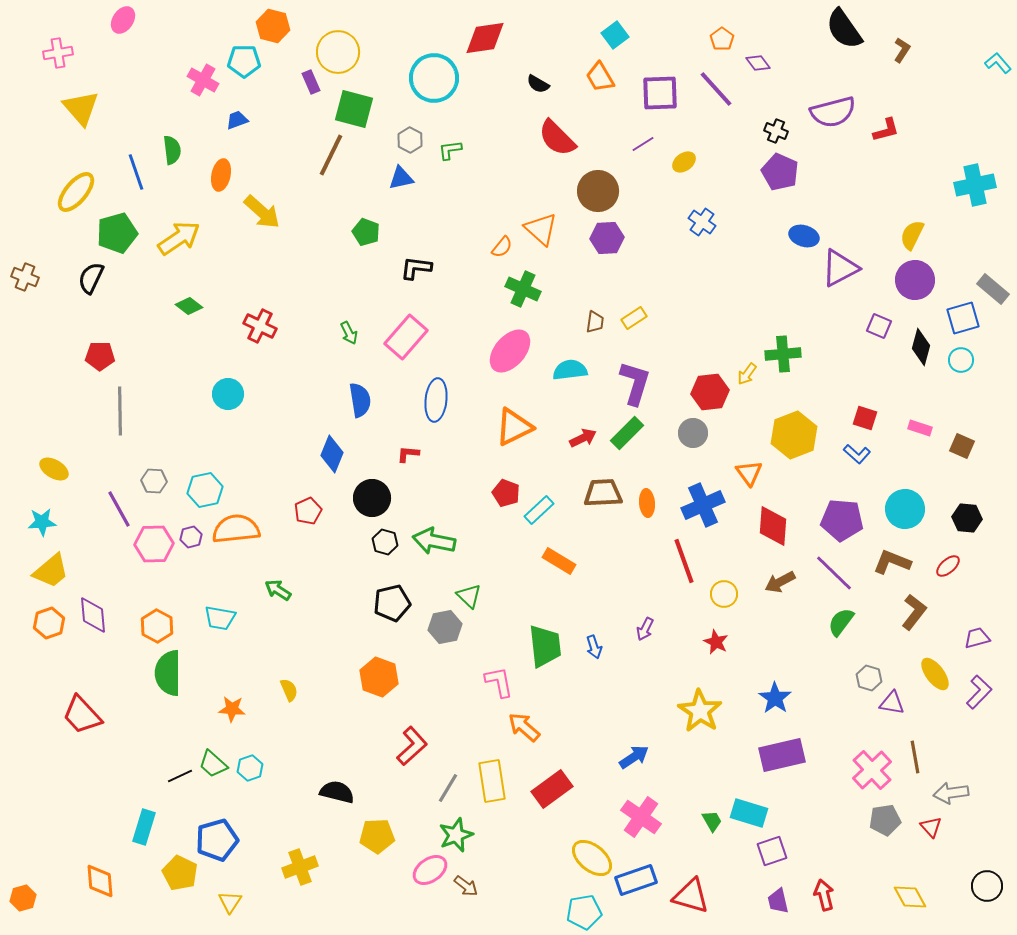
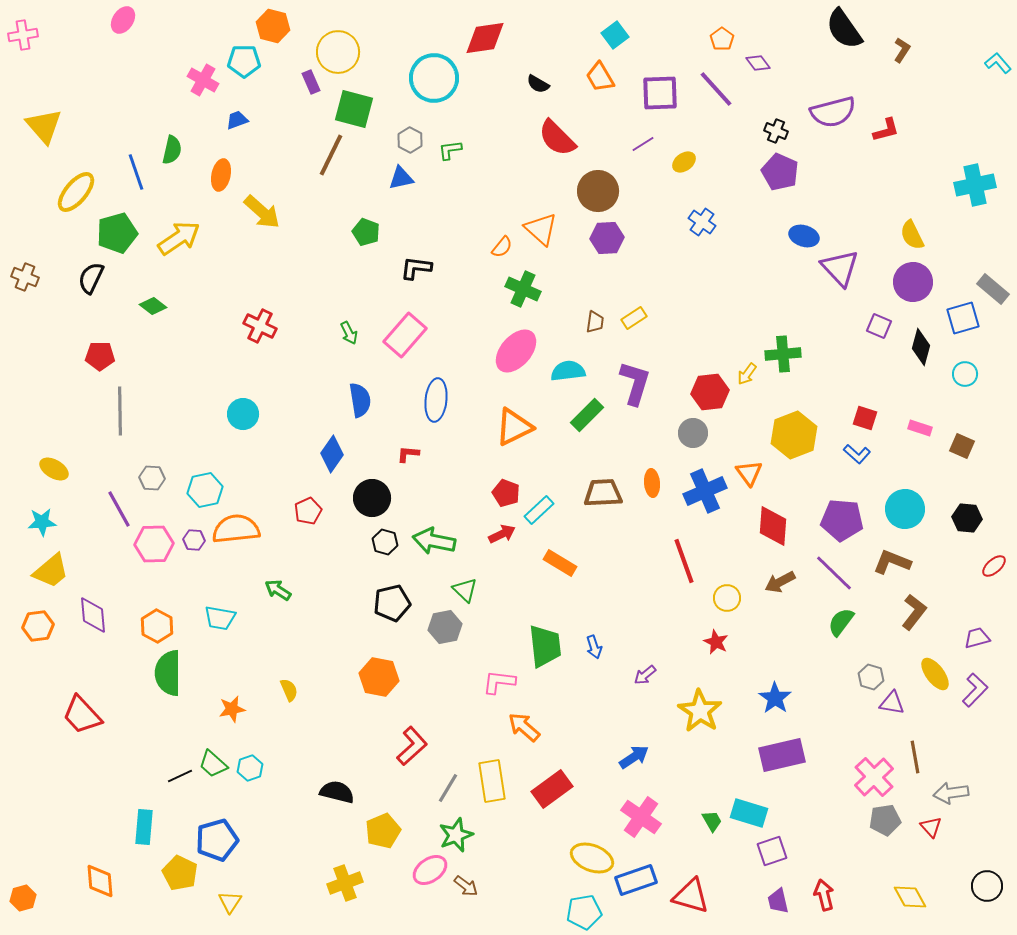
pink cross at (58, 53): moved 35 px left, 18 px up
yellow triangle at (81, 108): moved 37 px left, 18 px down
green semicircle at (172, 150): rotated 20 degrees clockwise
yellow semicircle at (912, 235): rotated 52 degrees counterclockwise
purple triangle at (840, 268): rotated 45 degrees counterclockwise
purple circle at (915, 280): moved 2 px left, 2 px down
green diamond at (189, 306): moved 36 px left
pink rectangle at (406, 337): moved 1 px left, 2 px up
pink ellipse at (510, 351): moved 6 px right
cyan circle at (961, 360): moved 4 px right, 14 px down
cyan semicircle at (570, 370): moved 2 px left, 1 px down
cyan circle at (228, 394): moved 15 px right, 20 px down
green rectangle at (627, 433): moved 40 px left, 18 px up
red arrow at (583, 438): moved 81 px left, 96 px down
blue diamond at (332, 454): rotated 12 degrees clockwise
gray hexagon at (154, 481): moved 2 px left, 3 px up
orange ellipse at (647, 503): moved 5 px right, 20 px up
blue cross at (703, 505): moved 2 px right, 14 px up
purple hexagon at (191, 537): moved 3 px right, 3 px down; rotated 20 degrees clockwise
orange rectangle at (559, 561): moved 1 px right, 2 px down
red ellipse at (948, 566): moved 46 px right
yellow circle at (724, 594): moved 3 px right, 4 px down
green triangle at (469, 596): moved 4 px left, 6 px up
orange hexagon at (49, 623): moved 11 px left, 3 px down; rotated 12 degrees clockwise
purple arrow at (645, 629): moved 46 px down; rotated 25 degrees clockwise
orange hexagon at (379, 677): rotated 9 degrees counterclockwise
gray hexagon at (869, 678): moved 2 px right, 1 px up
pink L-shape at (499, 682): rotated 72 degrees counterclockwise
purple L-shape at (979, 692): moved 4 px left, 2 px up
orange star at (232, 709): rotated 16 degrees counterclockwise
pink cross at (872, 770): moved 2 px right, 7 px down
cyan rectangle at (144, 827): rotated 12 degrees counterclockwise
yellow pentagon at (377, 836): moved 6 px right, 5 px up; rotated 20 degrees counterclockwise
yellow ellipse at (592, 858): rotated 18 degrees counterclockwise
yellow cross at (300, 867): moved 45 px right, 16 px down
